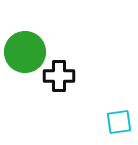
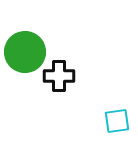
cyan square: moved 2 px left, 1 px up
